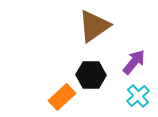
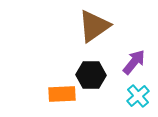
orange rectangle: moved 3 px up; rotated 40 degrees clockwise
